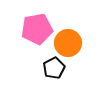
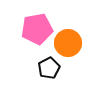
black pentagon: moved 5 px left
